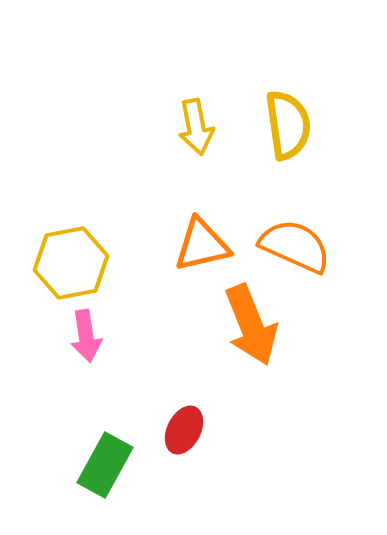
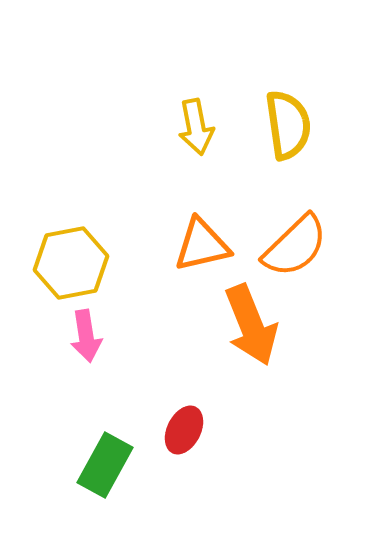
orange semicircle: rotated 112 degrees clockwise
